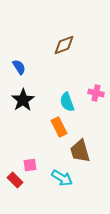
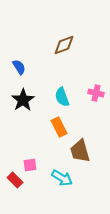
cyan semicircle: moved 5 px left, 5 px up
